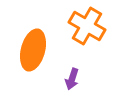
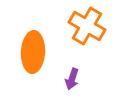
orange ellipse: moved 2 px down; rotated 12 degrees counterclockwise
